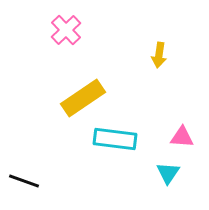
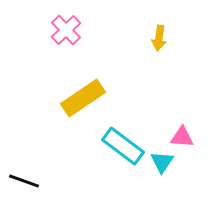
yellow arrow: moved 17 px up
cyan rectangle: moved 8 px right, 7 px down; rotated 30 degrees clockwise
cyan triangle: moved 6 px left, 11 px up
